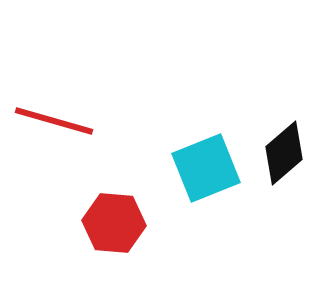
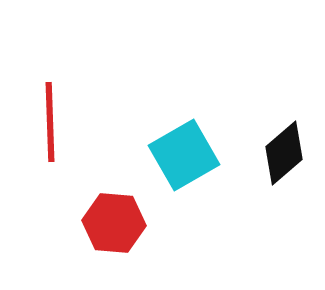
red line: moved 4 px left, 1 px down; rotated 72 degrees clockwise
cyan square: moved 22 px left, 13 px up; rotated 8 degrees counterclockwise
